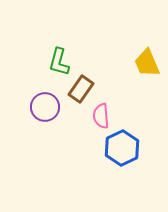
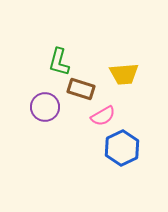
yellow trapezoid: moved 23 px left, 11 px down; rotated 72 degrees counterclockwise
brown rectangle: rotated 72 degrees clockwise
pink semicircle: moved 2 px right; rotated 115 degrees counterclockwise
